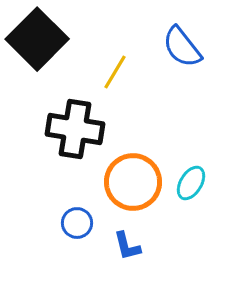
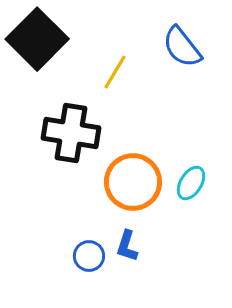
black cross: moved 4 px left, 4 px down
blue circle: moved 12 px right, 33 px down
blue L-shape: rotated 32 degrees clockwise
